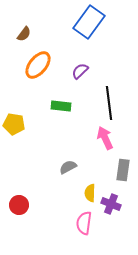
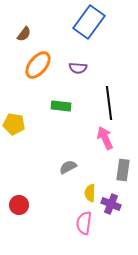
purple semicircle: moved 2 px left, 3 px up; rotated 132 degrees counterclockwise
